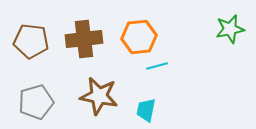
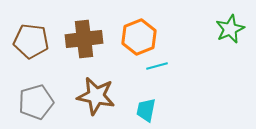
green star: rotated 12 degrees counterclockwise
orange hexagon: rotated 16 degrees counterclockwise
brown star: moved 3 px left
